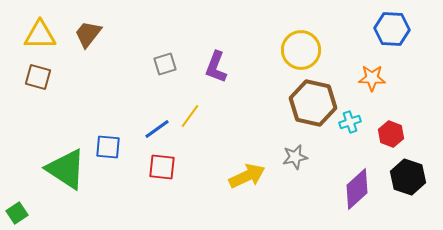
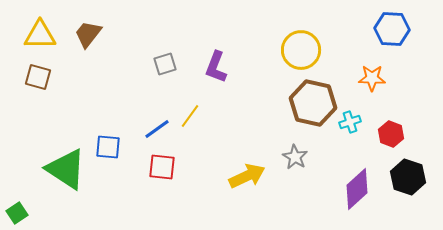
gray star: rotated 30 degrees counterclockwise
